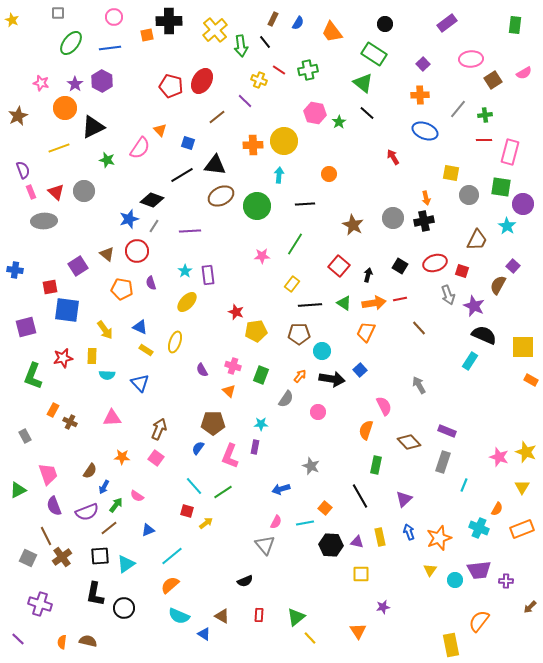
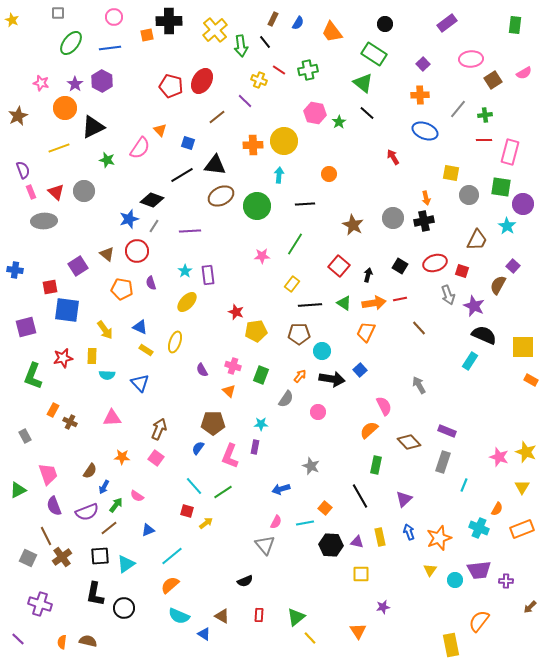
orange semicircle at (366, 430): moved 3 px right; rotated 30 degrees clockwise
